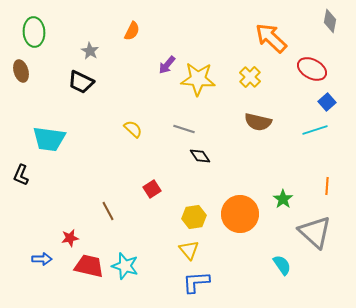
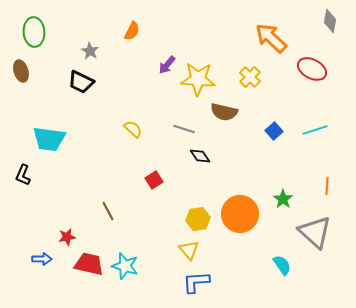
blue square: moved 53 px left, 29 px down
brown semicircle: moved 34 px left, 10 px up
black L-shape: moved 2 px right
red square: moved 2 px right, 9 px up
yellow hexagon: moved 4 px right, 2 px down
red star: moved 3 px left, 1 px up
red trapezoid: moved 2 px up
